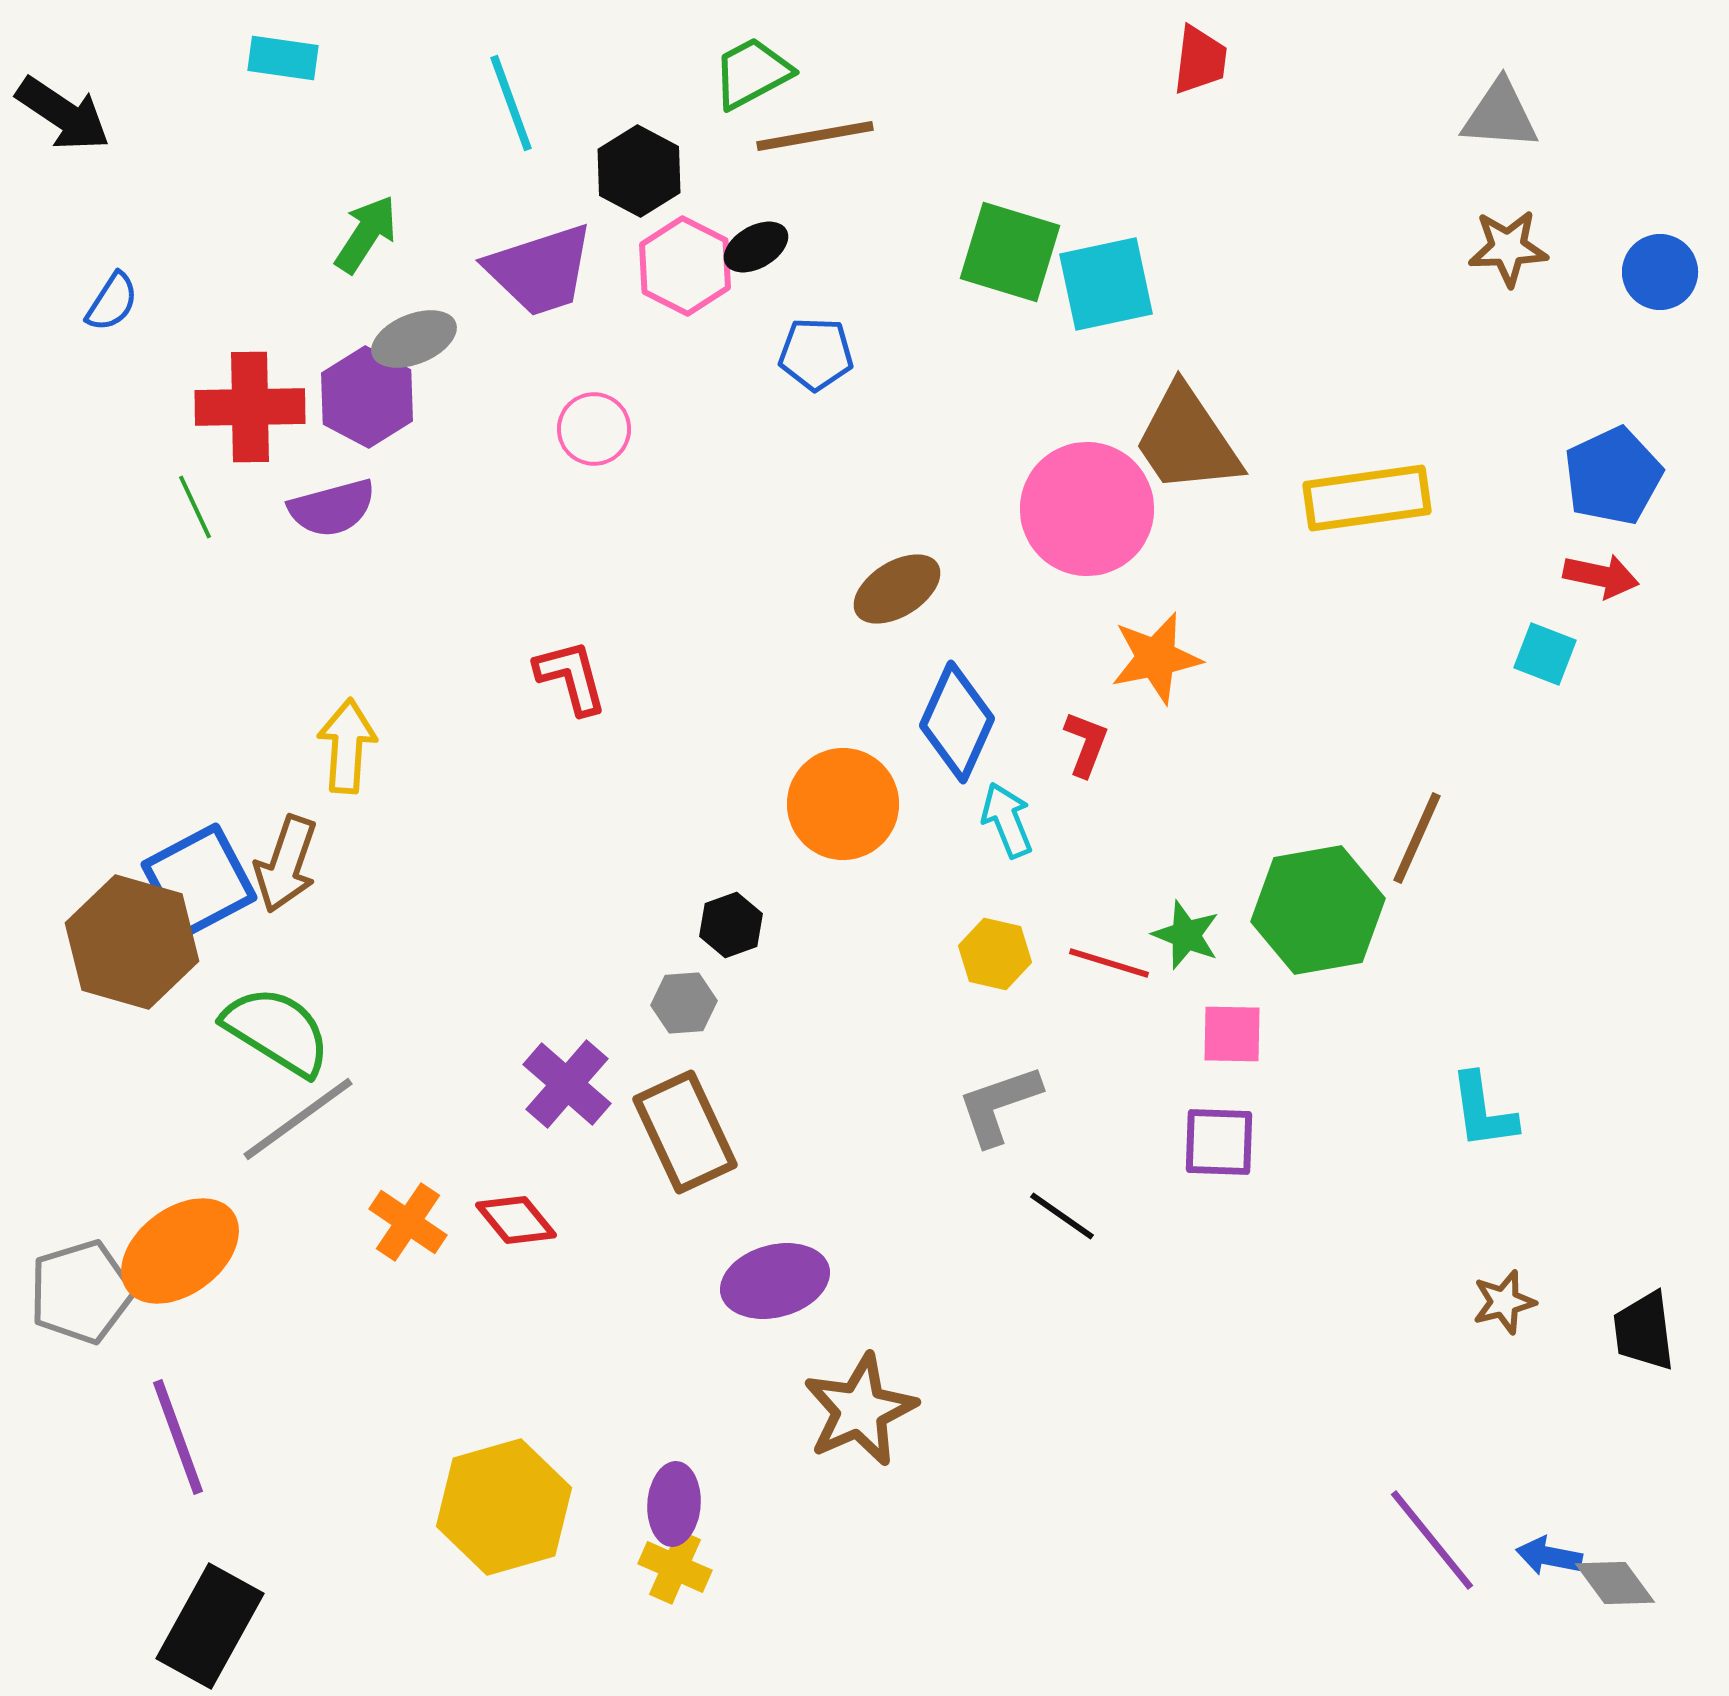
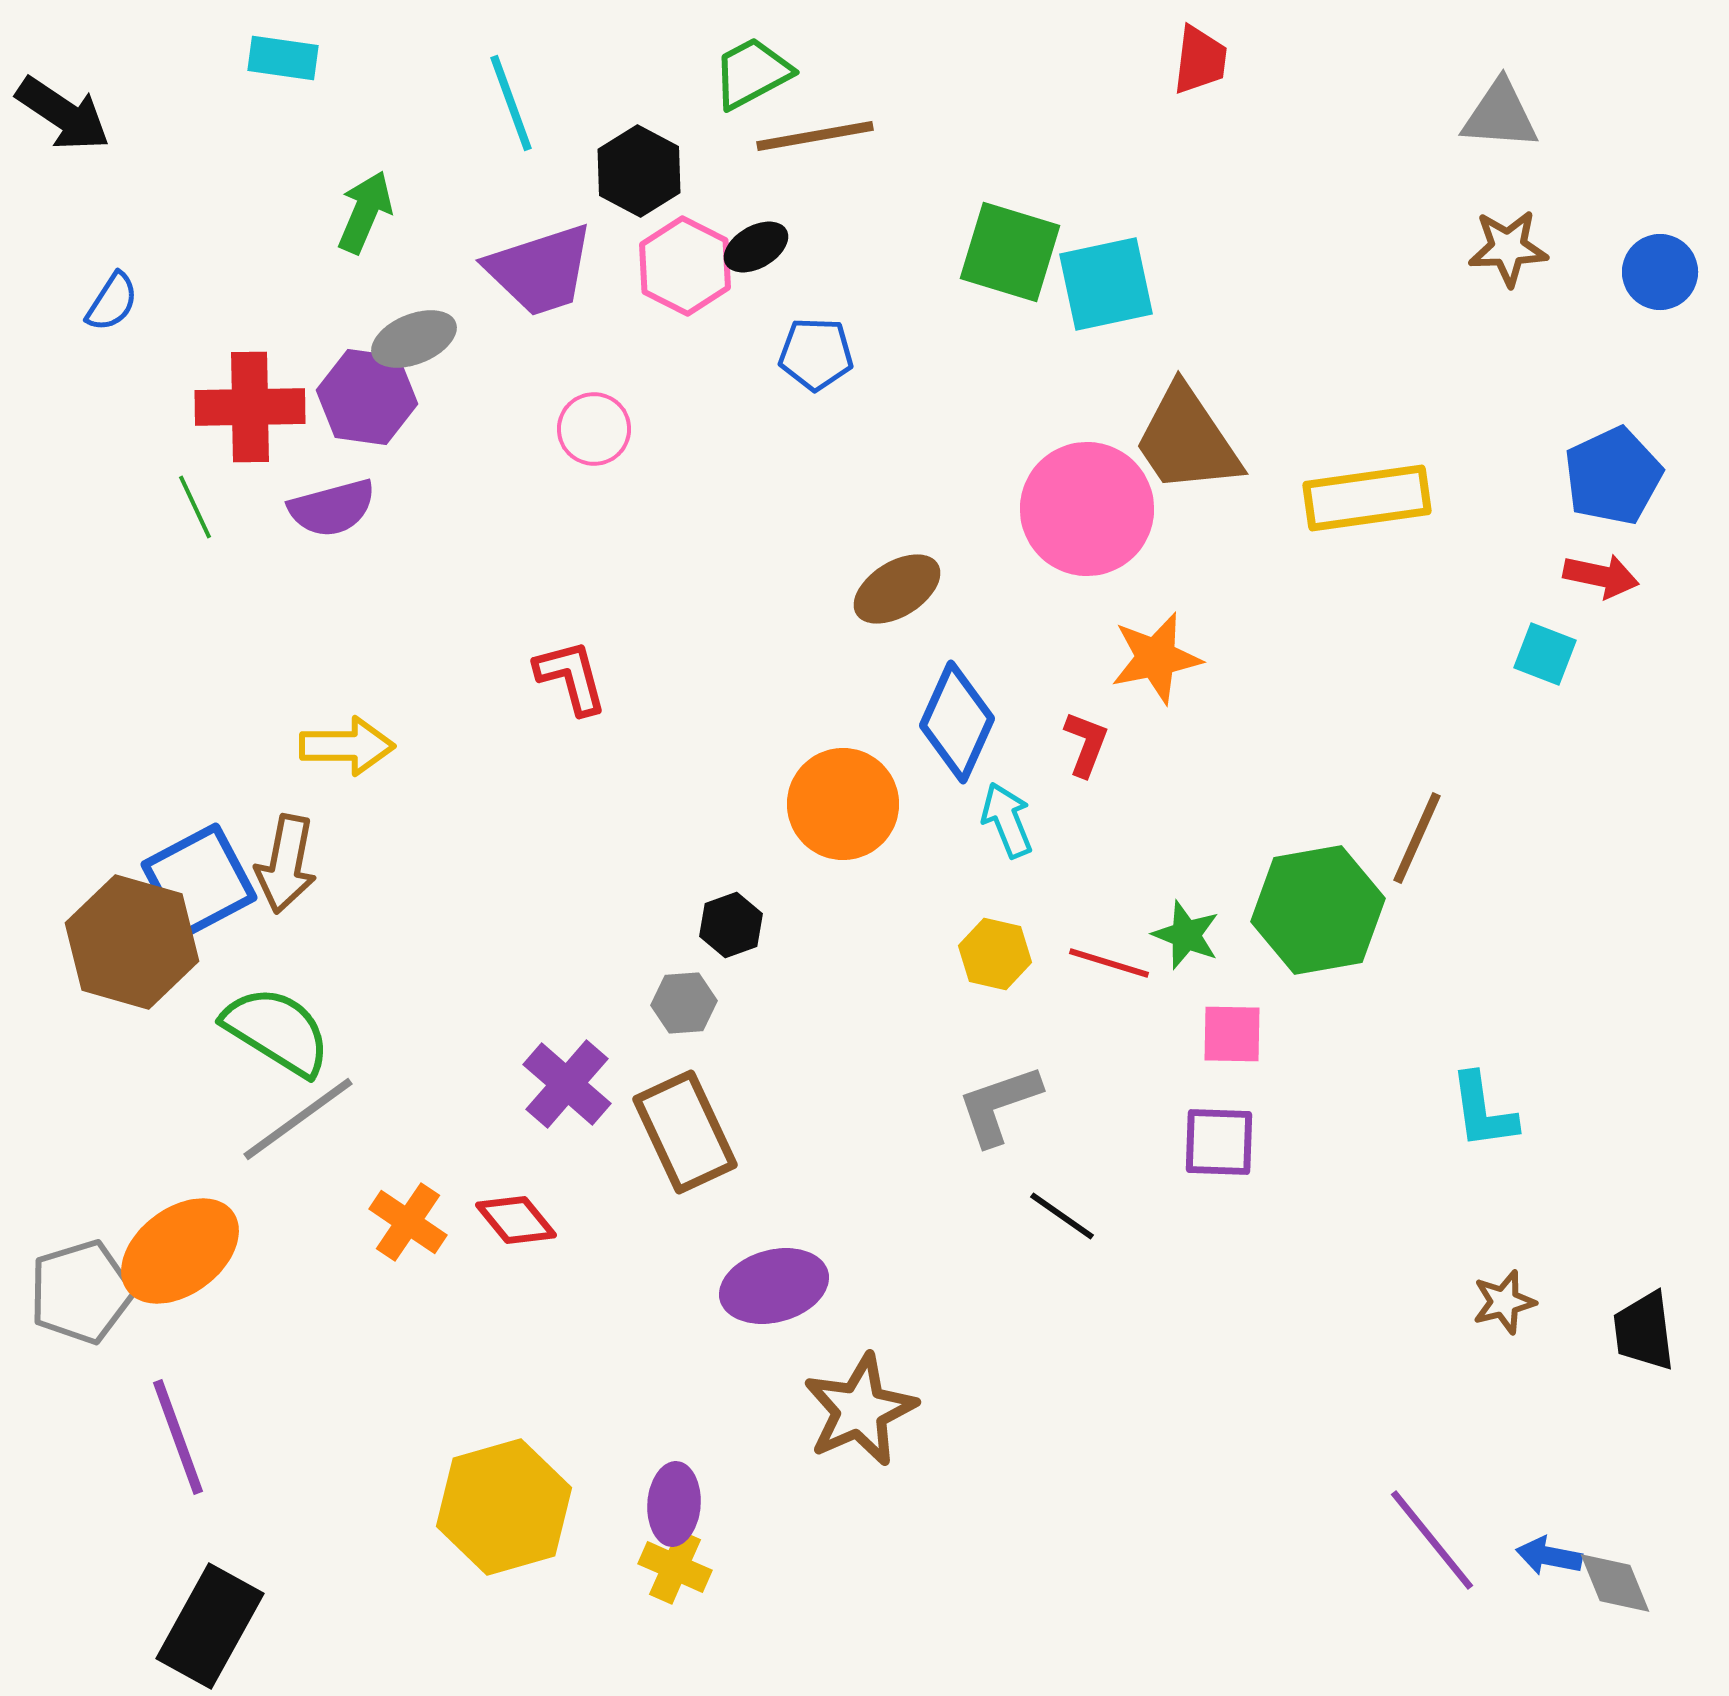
green arrow at (366, 234): moved 1 px left, 22 px up; rotated 10 degrees counterclockwise
purple hexagon at (367, 397): rotated 20 degrees counterclockwise
yellow arrow at (347, 746): rotated 86 degrees clockwise
brown arrow at (286, 864): rotated 8 degrees counterclockwise
purple ellipse at (775, 1281): moved 1 px left, 5 px down
gray diamond at (1615, 1583): rotated 14 degrees clockwise
